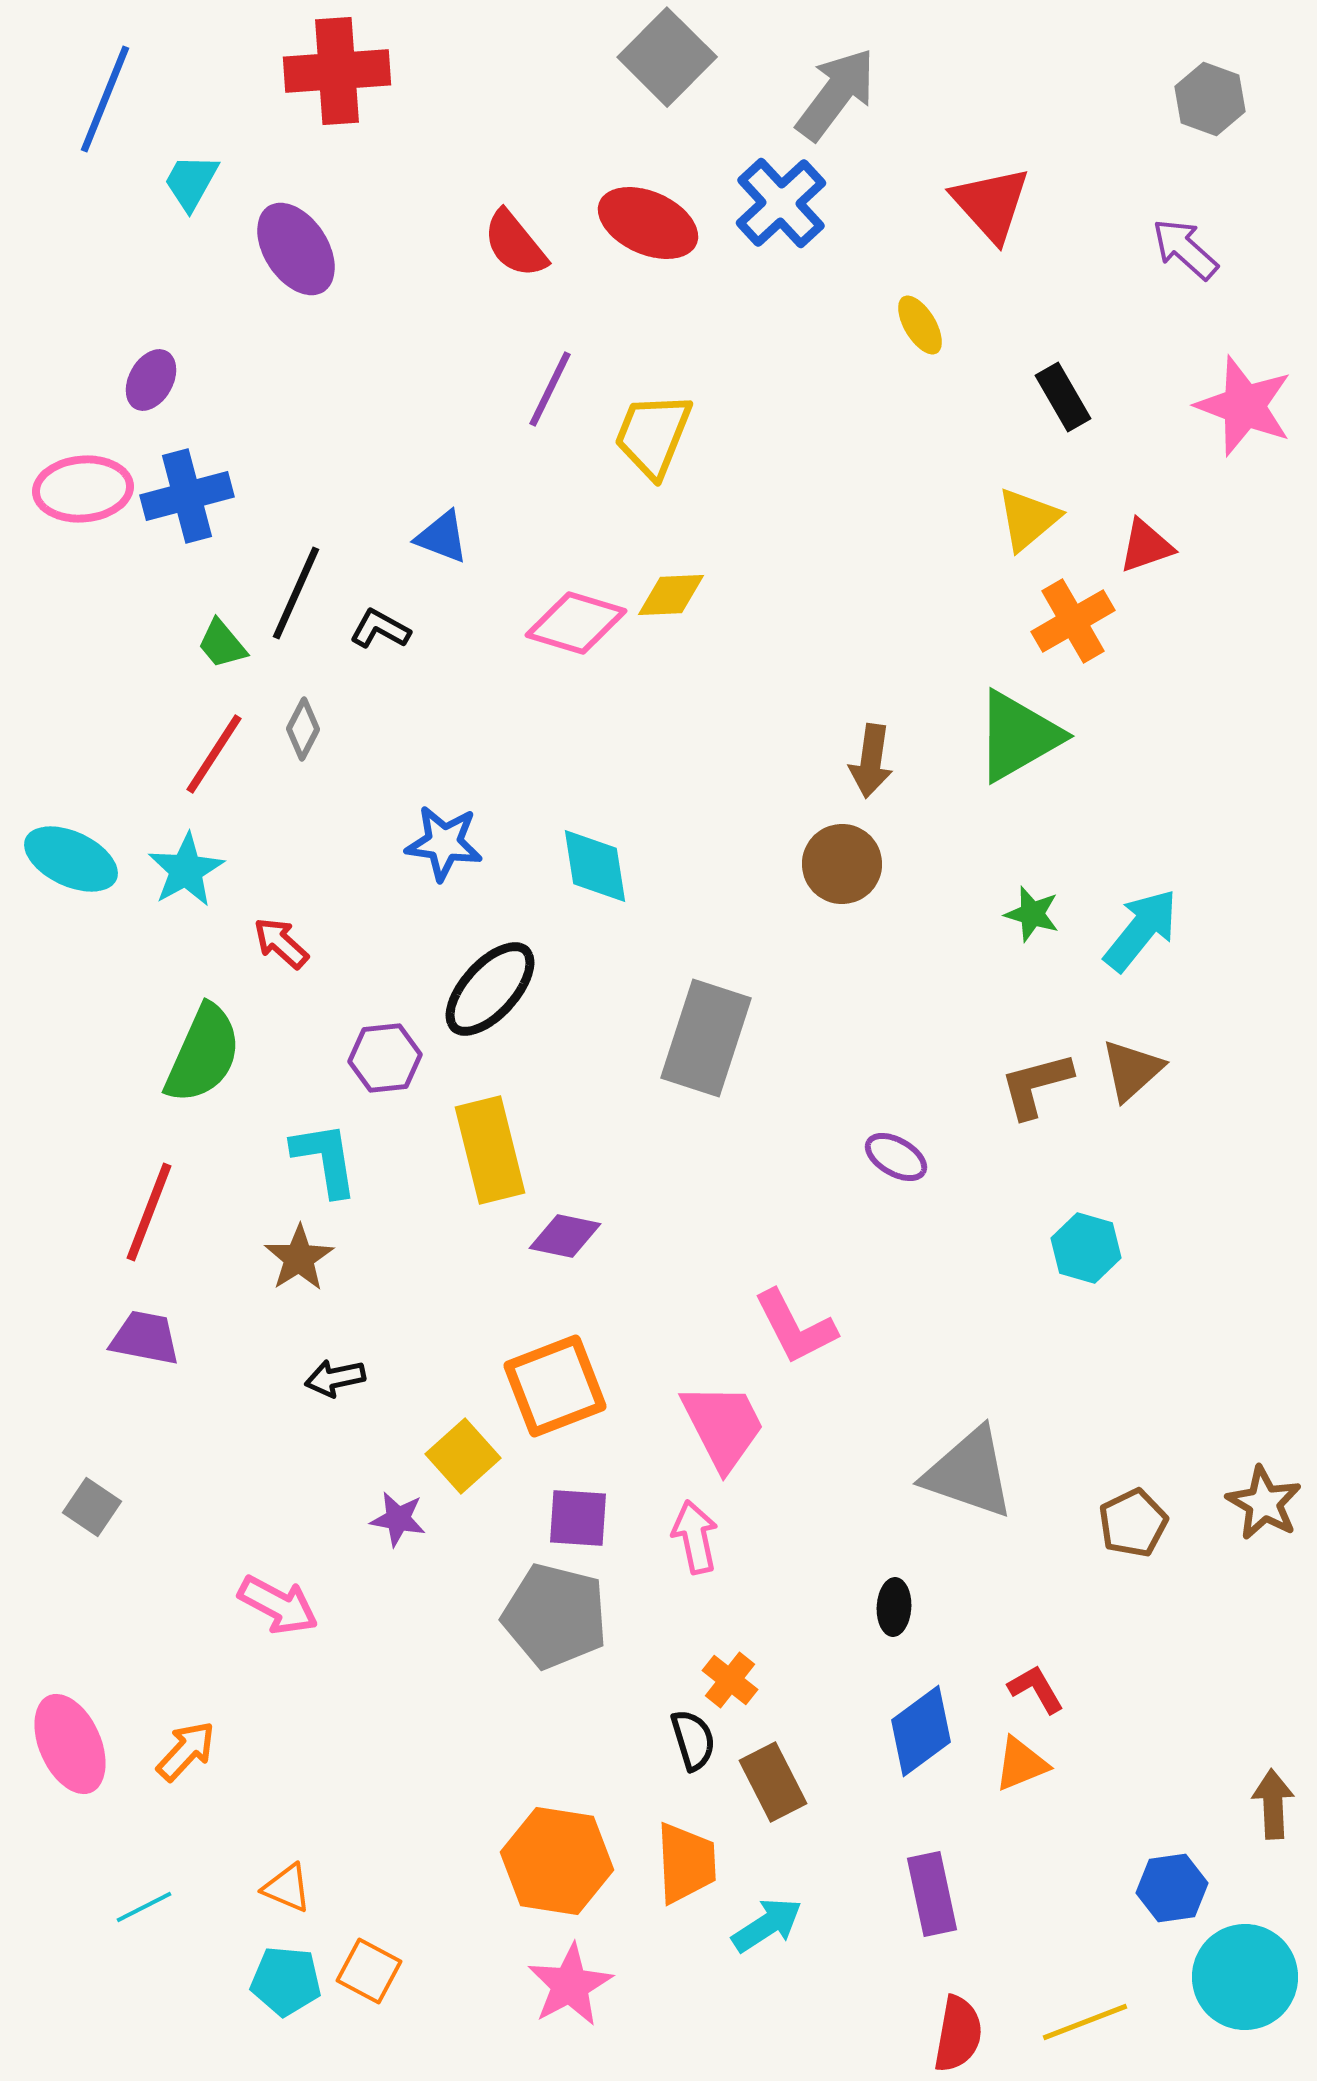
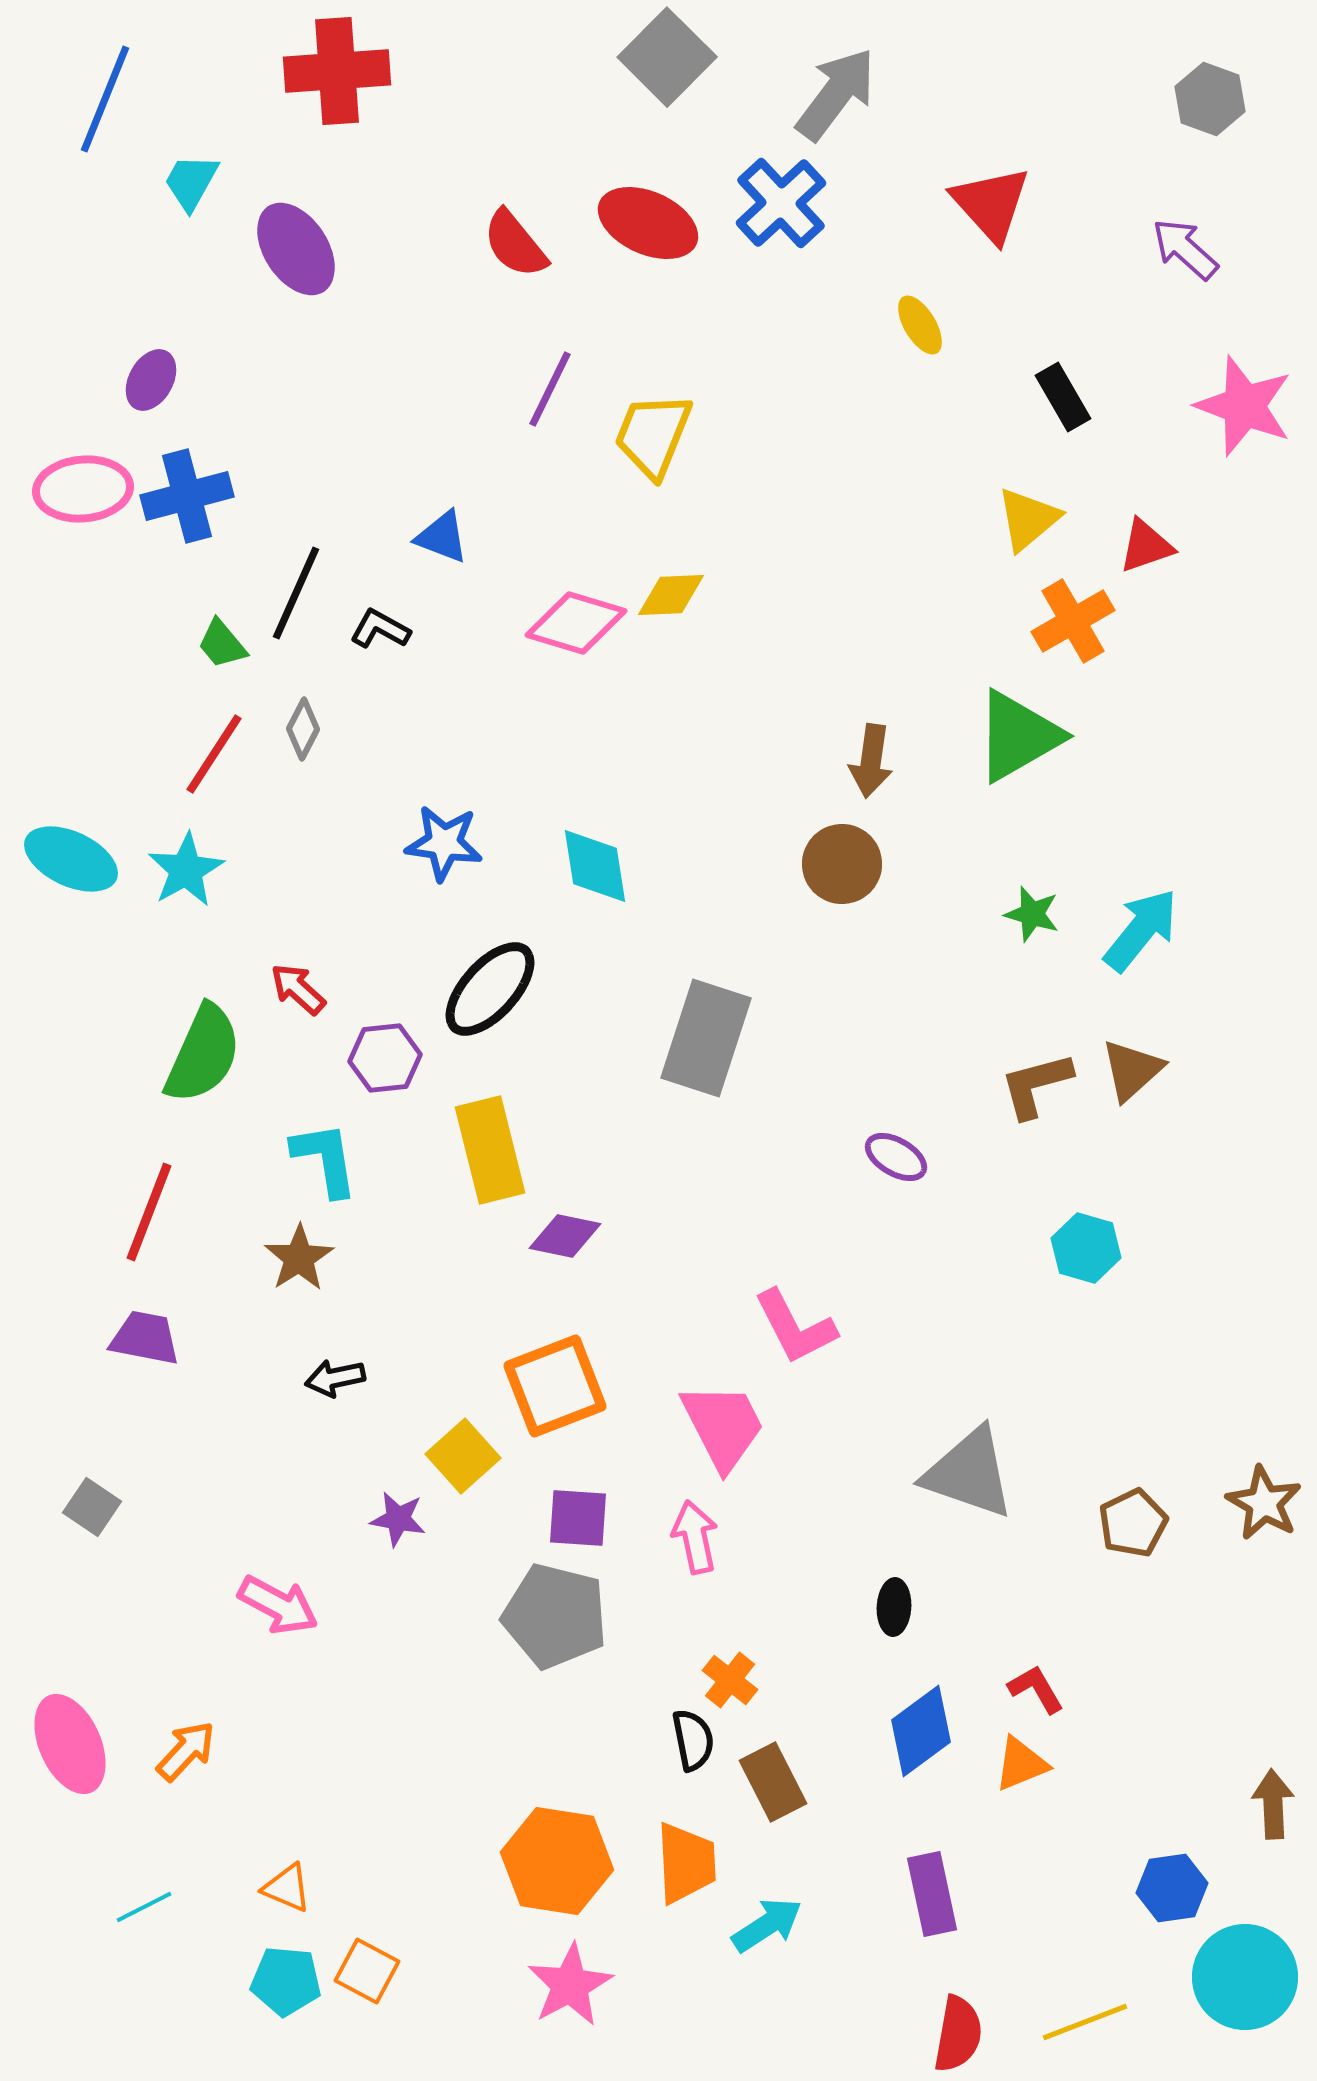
red arrow at (281, 943): moved 17 px right, 46 px down
black semicircle at (693, 1740): rotated 6 degrees clockwise
orange square at (369, 1971): moved 2 px left
